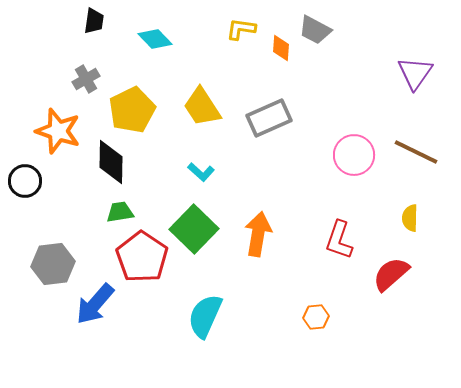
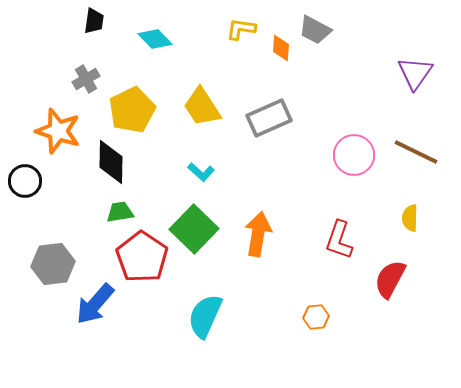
red semicircle: moved 1 px left, 5 px down; rotated 21 degrees counterclockwise
